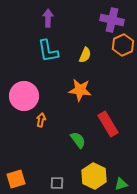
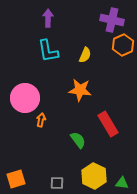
pink circle: moved 1 px right, 2 px down
green triangle: moved 1 px right, 1 px up; rotated 24 degrees clockwise
